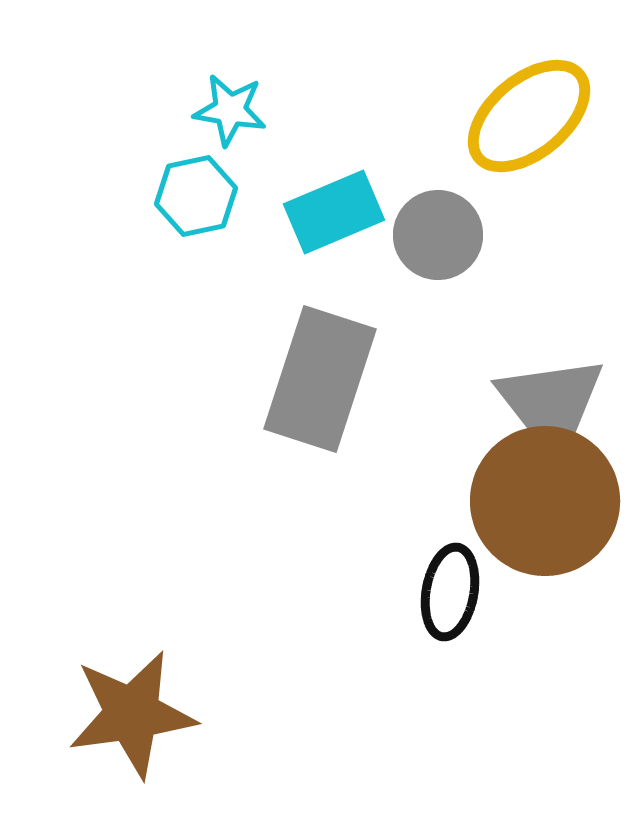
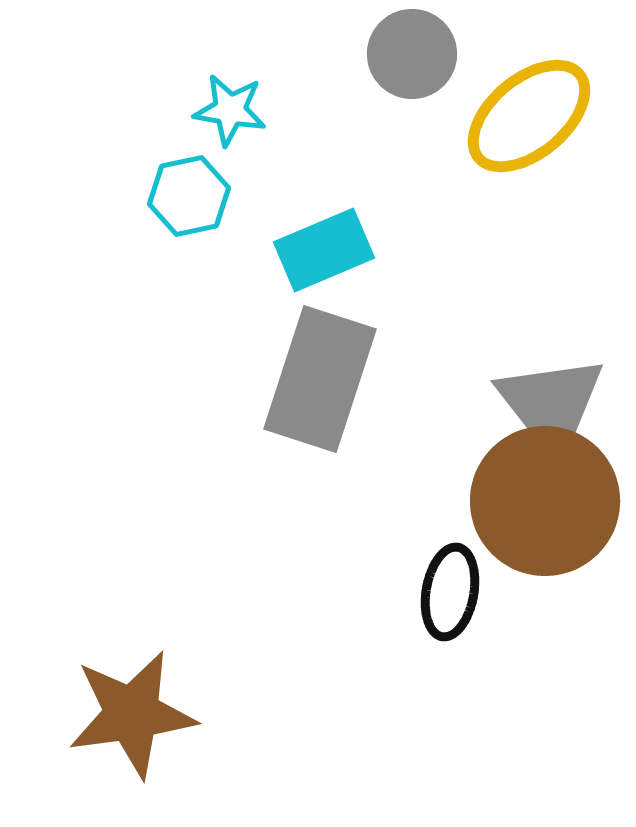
cyan hexagon: moved 7 px left
cyan rectangle: moved 10 px left, 38 px down
gray circle: moved 26 px left, 181 px up
